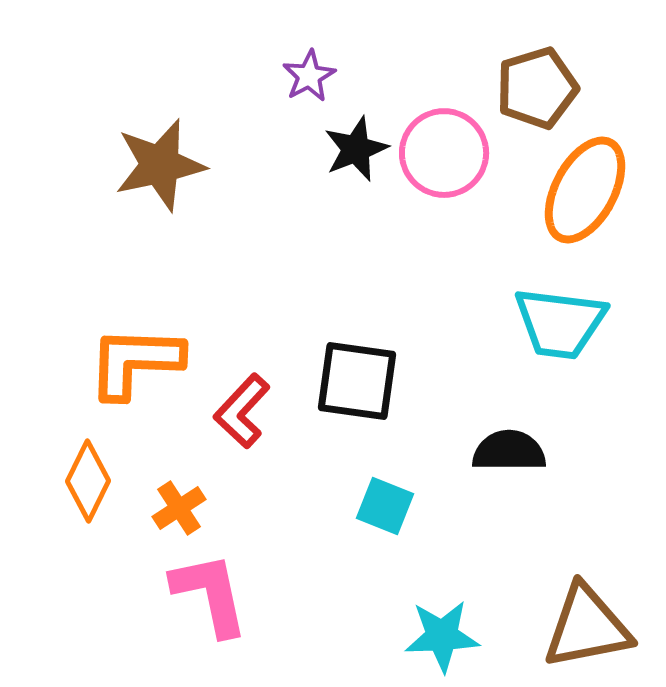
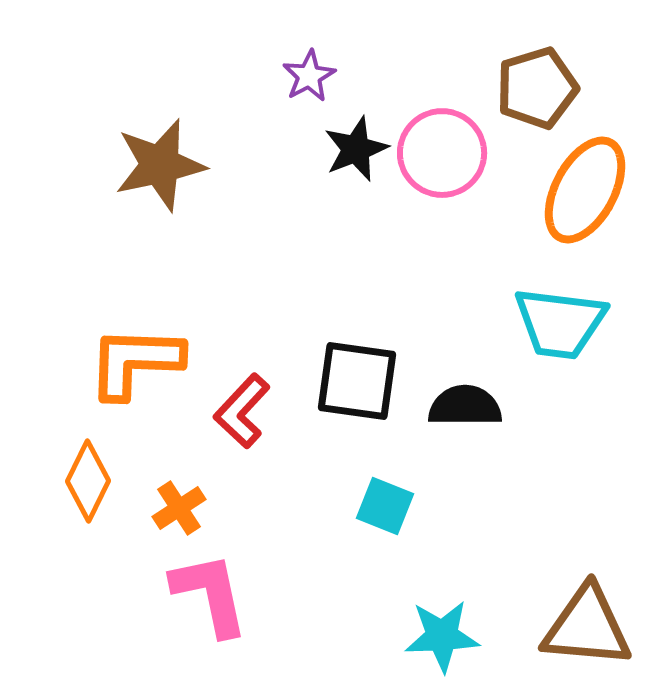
pink circle: moved 2 px left
black semicircle: moved 44 px left, 45 px up
brown triangle: rotated 16 degrees clockwise
